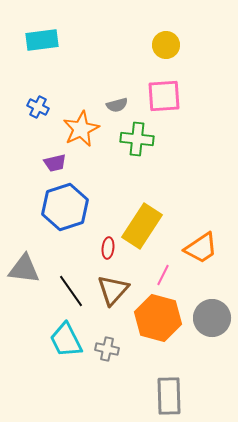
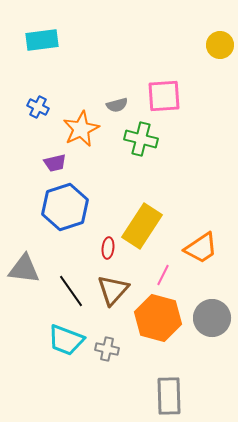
yellow circle: moved 54 px right
green cross: moved 4 px right; rotated 8 degrees clockwise
cyan trapezoid: rotated 42 degrees counterclockwise
